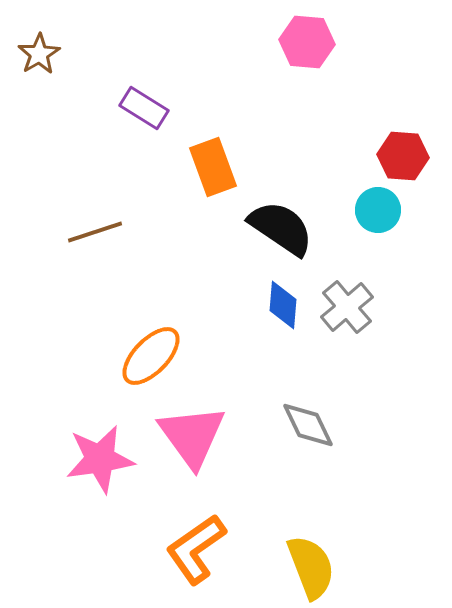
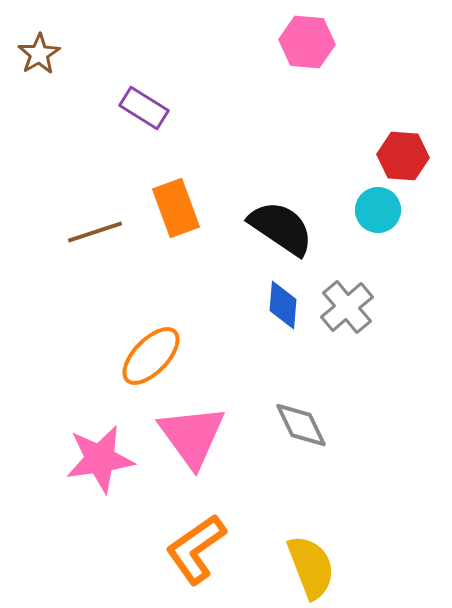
orange rectangle: moved 37 px left, 41 px down
gray diamond: moved 7 px left
